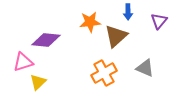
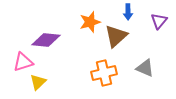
orange star: rotated 10 degrees counterclockwise
orange cross: rotated 15 degrees clockwise
